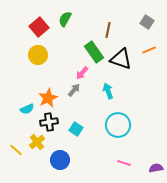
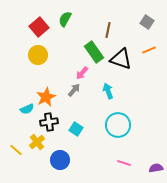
orange star: moved 2 px left, 1 px up
